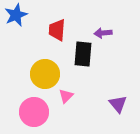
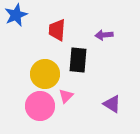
purple arrow: moved 1 px right, 2 px down
black rectangle: moved 5 px left, 6 px down
purple triangle: moved 6 px left; rotated 18 degrees counterclockwise
pink circle: moved 6 px right, 6 px up
